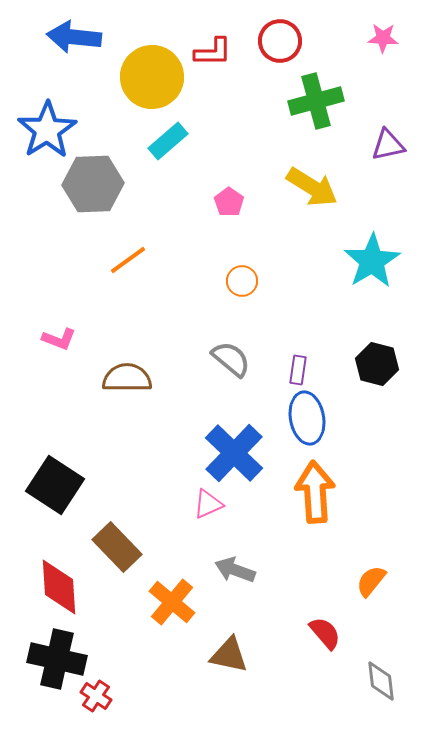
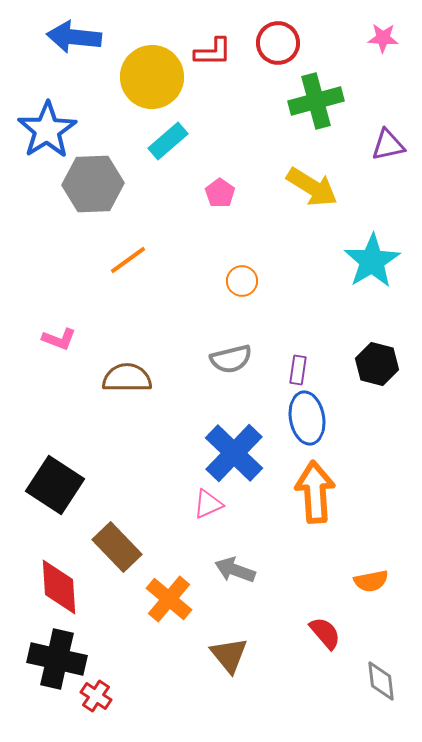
red circle: moved 2 px left, 2 px down
pink pentagon: moved 9 px left, 9 px up
gray semicircle: rotated 126 degrees clockwise
orange semicircle: rotated 140 degrees counterclockwise
orange cross: moved 3 px left, 3 px up
brown triangle: rotated 39 degrees clockwise
